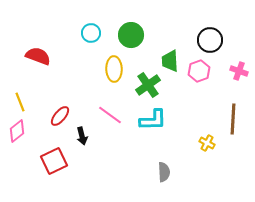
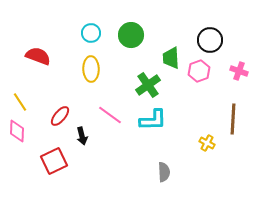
green trapezoid: moved 1 px right, 3 px up
yellow ellipse: moved 23 px left
yellow line: rotated 12 degrees counterclockwise
pink diamond: rotated 50 degrees counterclockwise
